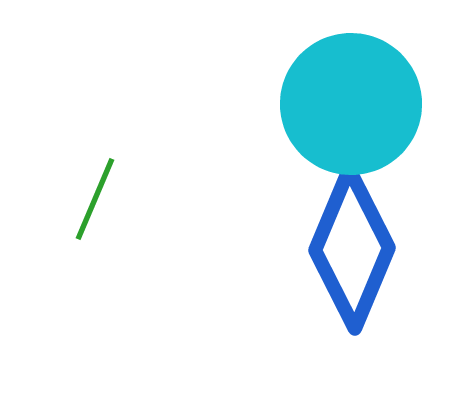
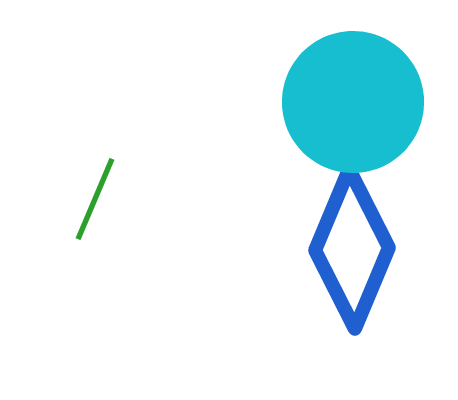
cyan circle: moved 2 px right, 2 px up
